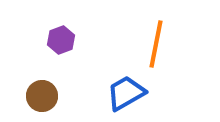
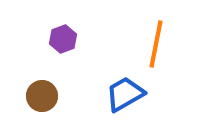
purple hexagon: moved 2 px right, 1 px up
blue trapezoid: moved 1 px left, 1 px down
